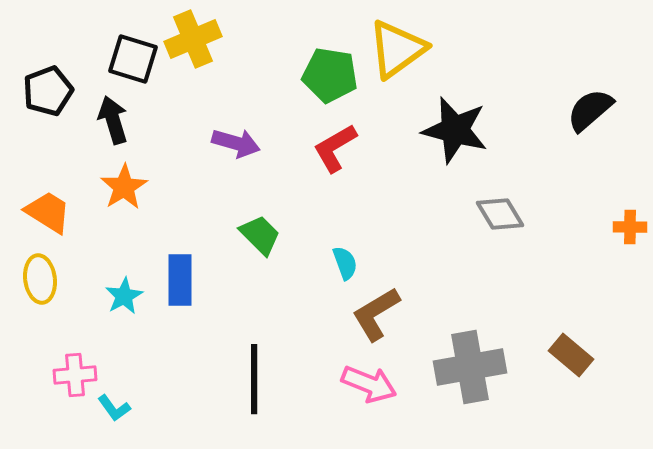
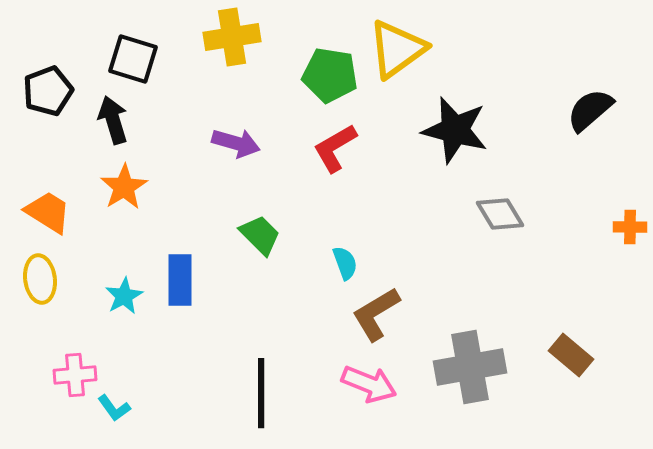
yellow cross: moved 39 px right, 2 px up; rotated 14 degrees clockwise
black line: moved 7 px right, 14 px down
